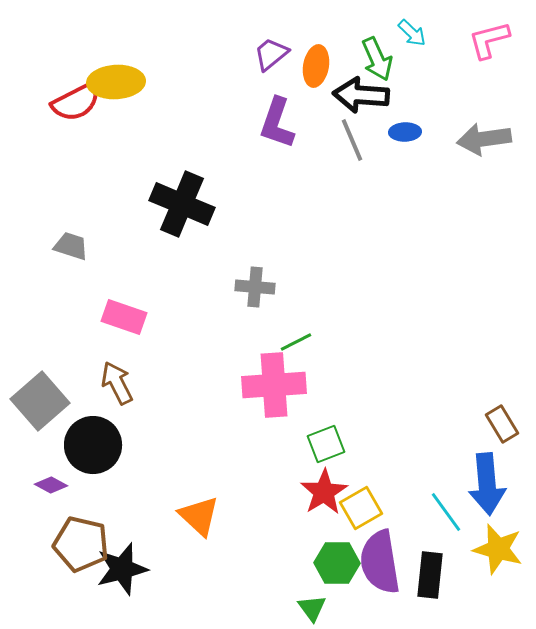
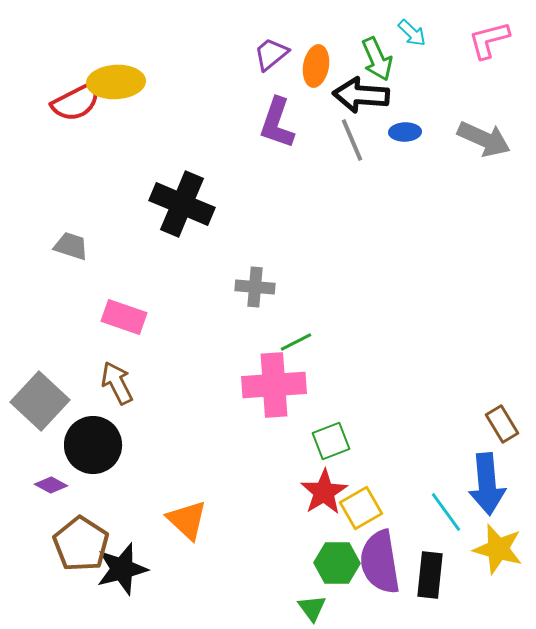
gray arrow: rotated 148 degrees counterclockwise
gray square: rotated 6 degrees counterclockwise
green square: moved 5 px right, 3 px up
orange triangle: moved 12 px left, 4 px down
brown pentagon: rotated 20 degrees clockwise
